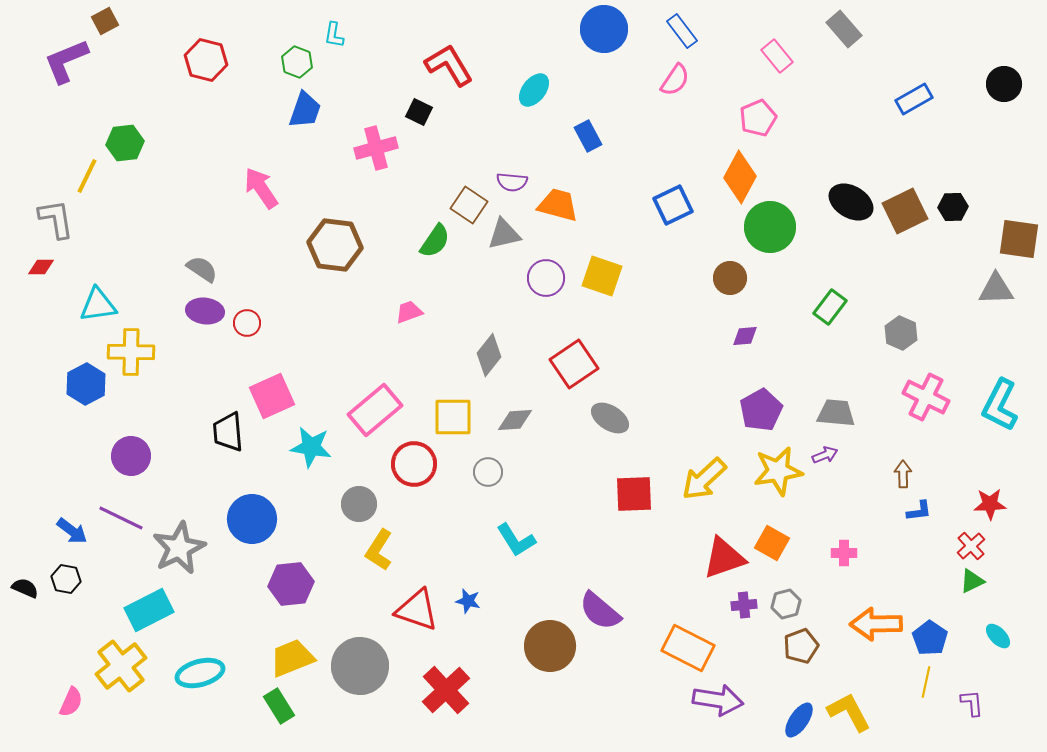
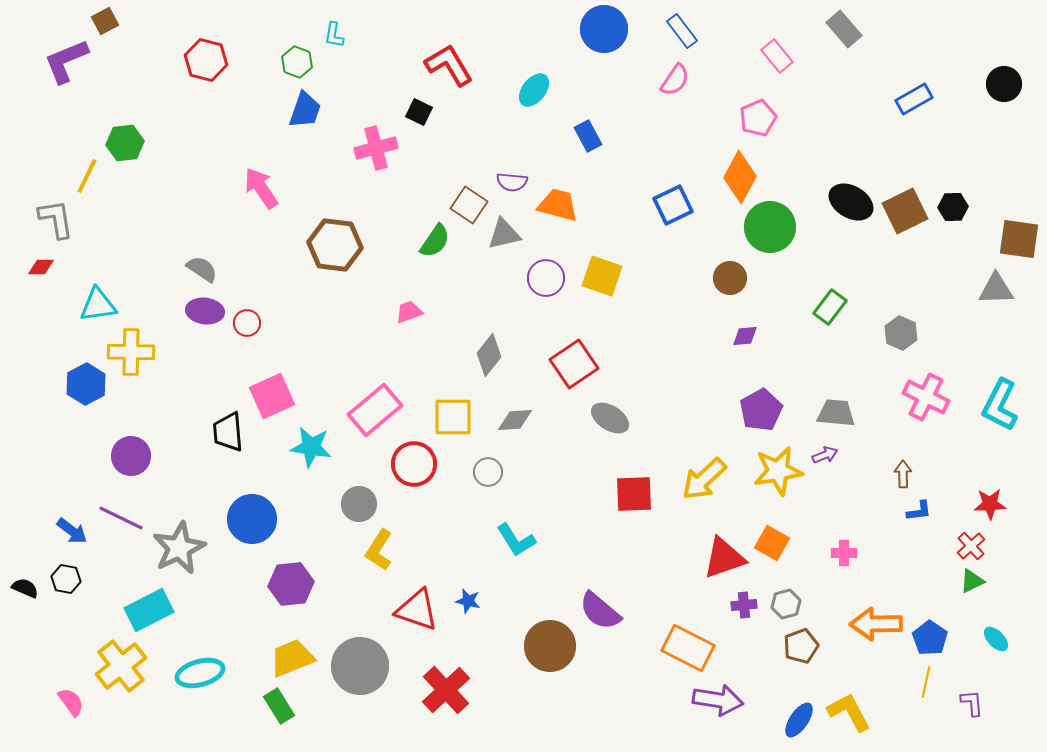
cyan ellipse at (998, 636): moved 2 px left, 3 px down
pink semicircle at (71, 702): rotated 60 degrees counterclockwise
